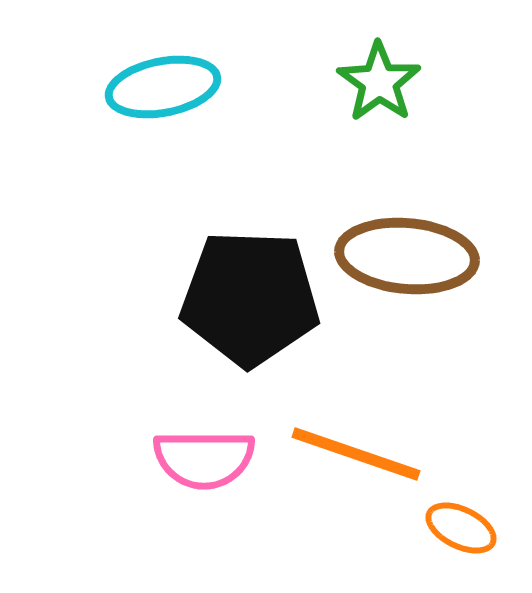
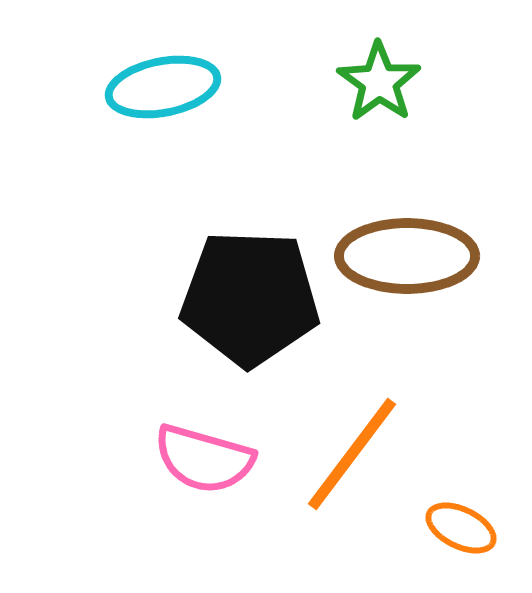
brown ellipse: rotated 5 degrees counterclockwise
orange line: moved 4 px left; rotated 72 degrees counterclockwise
pink semicircle: rotated 16 degrees clockwise
